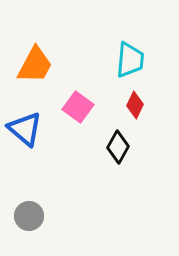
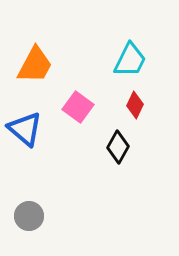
cyan trapezoid: rotated 21 degrees clockwise
